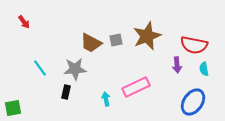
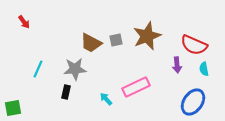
red semicircle: rotated 12 degrees clockwise
cyan line: moved 2 px left, 1 px down; rotated 60 degrees clockwise
cyan arrow: rotated 32 degrees counterclockwise
